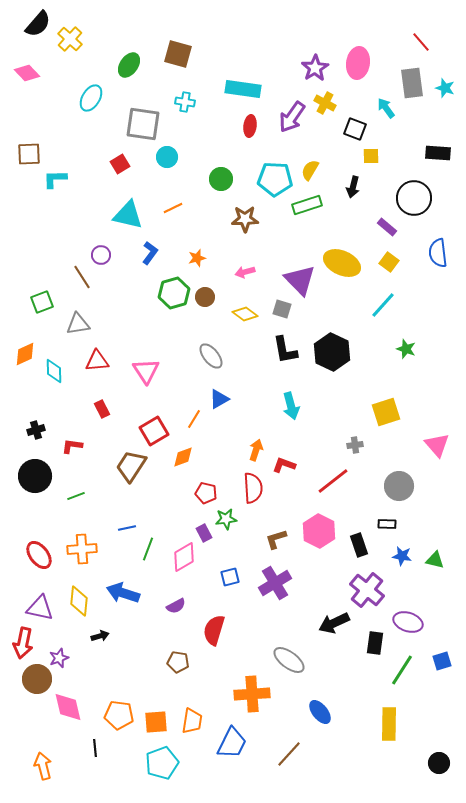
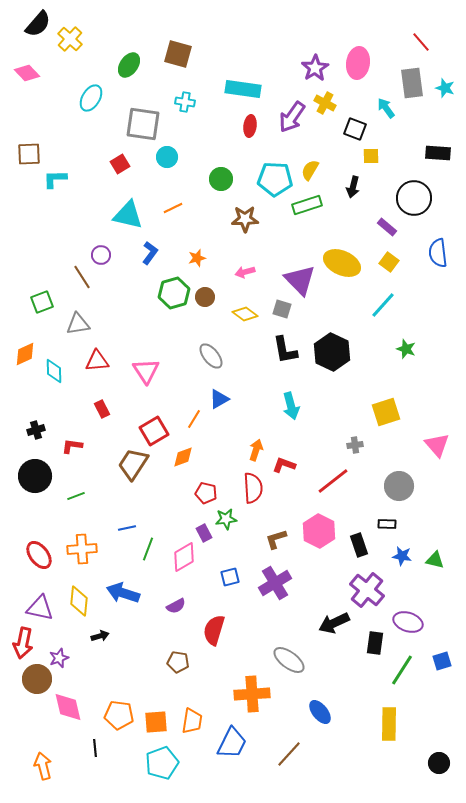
brown trapezoid at (131, 466): moved 2 px right, 2 px up
